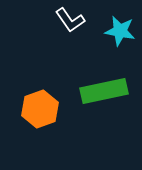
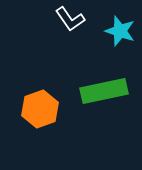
white L-shape: moved 1 px up
cyan star: rotated 8 degrees clockwise
